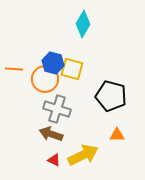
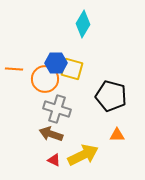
blue hexagon: moved 3 px right; rotated 15 degrees counterclockwise
